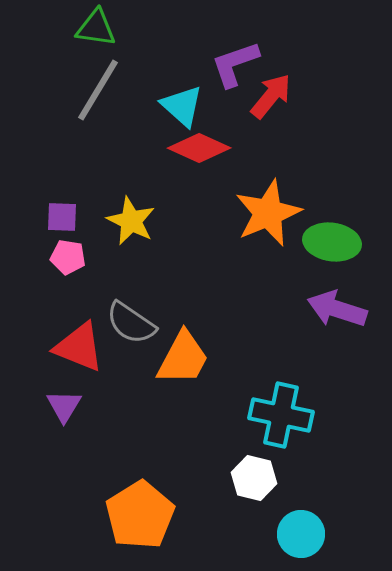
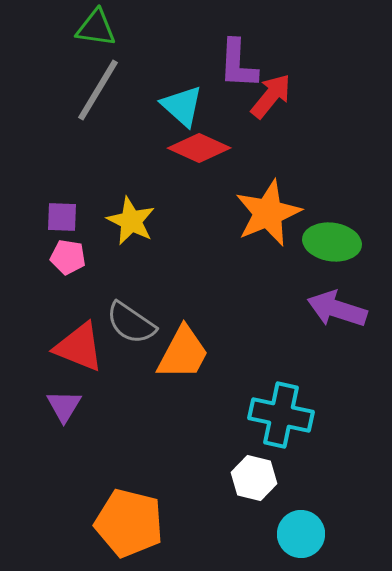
purple L-shape: moved 3 px right; rotated 68 degrees counterclockwise
orange trapezoid: moved 5 px up
orange pentagon: moved 11 px left, 8 px down; rotated 26 degrees counterclockwise
